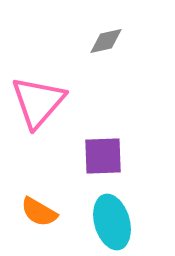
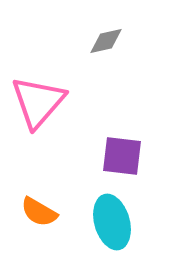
purple square: moved 19 px right; rotated 9 degrees clockwise
